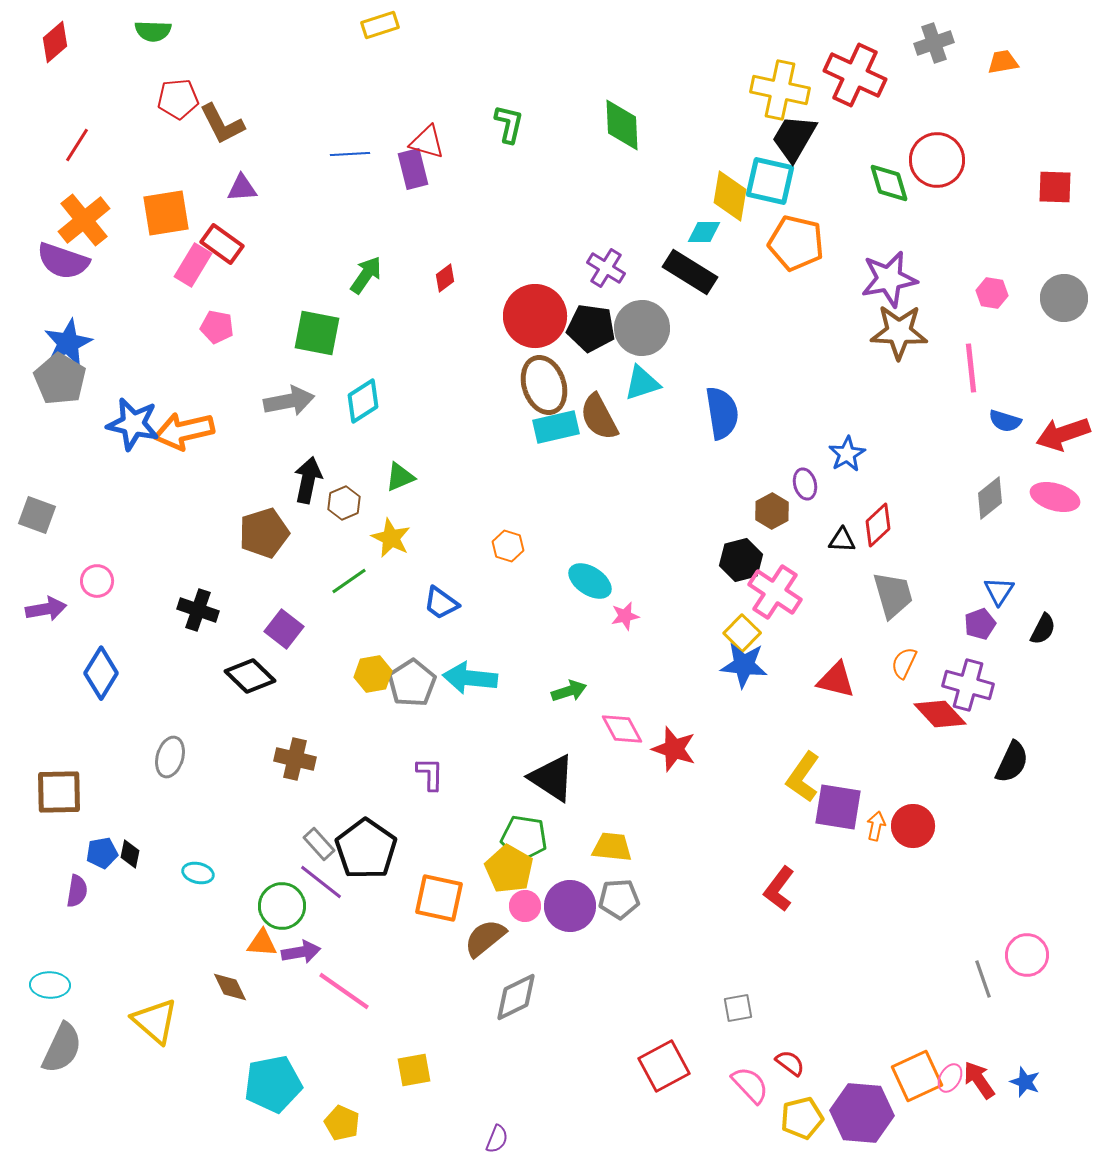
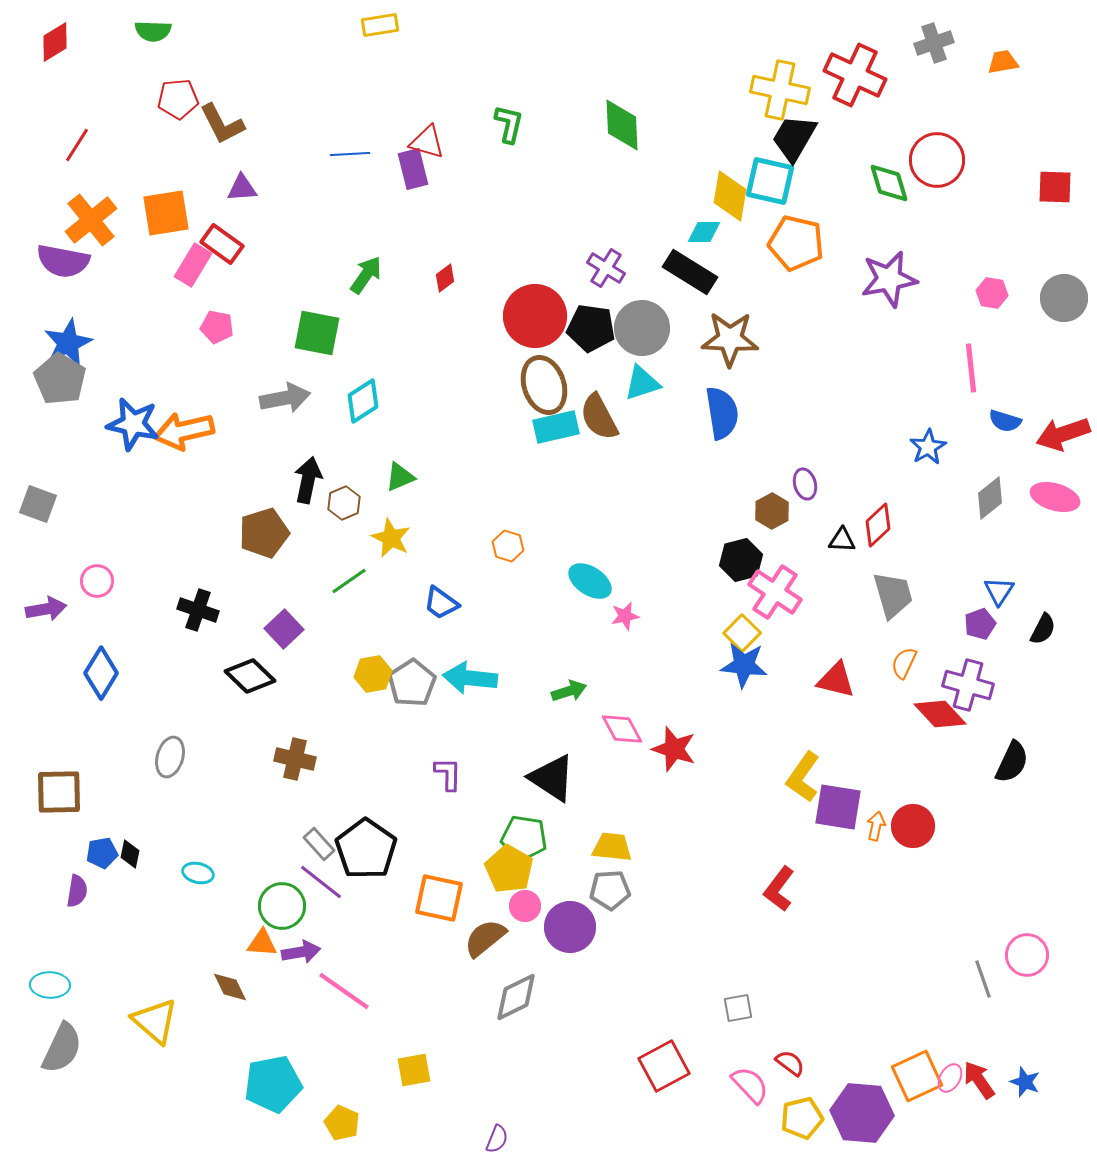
yellow rectangle at (380, 25): rotated 9 degrees clockwise
red diamond at (55, 42): rotated 9 degrees clockwise
orange cross at (84, 220): moved 7 px right
purple semicircle at (63, 261): rotated 8 degrees counterclockwise
brown star at (899, 332): moved 169 px left, 7 px down
gray arrow at (289, 401): moved 4 px left, 3 px up
blue star at (847, 454): moved 81 px right, 7 px up
gray square at (37, 515): moved 1 px right, 11 px up
purple square at (284, 629): rotated 9 degrees clockwise
purple L-shape at (430, 774): moved 18 px right
gray pentagon at (619, 899): moved 9 px left, 9 px up
purple circle at (570, 906): moved 21 px down
